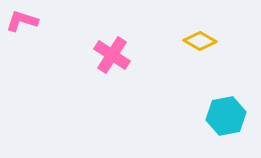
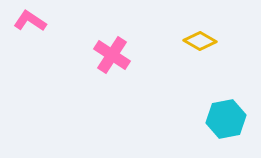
pink L-shape: moved 8 px right; rotated 16 degrees clockwise
cyan hexagon: moved 3 px down
